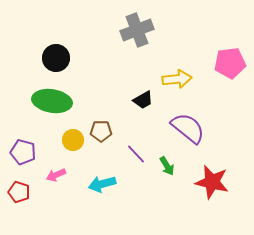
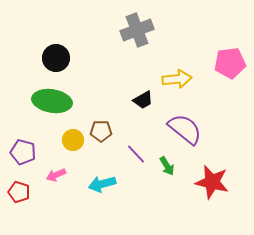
purple semicircle: moved 3 px left, 1 px down
